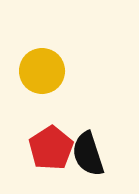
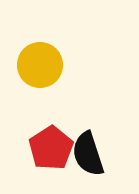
yellow circle: moved 2 px left, 6 px up
